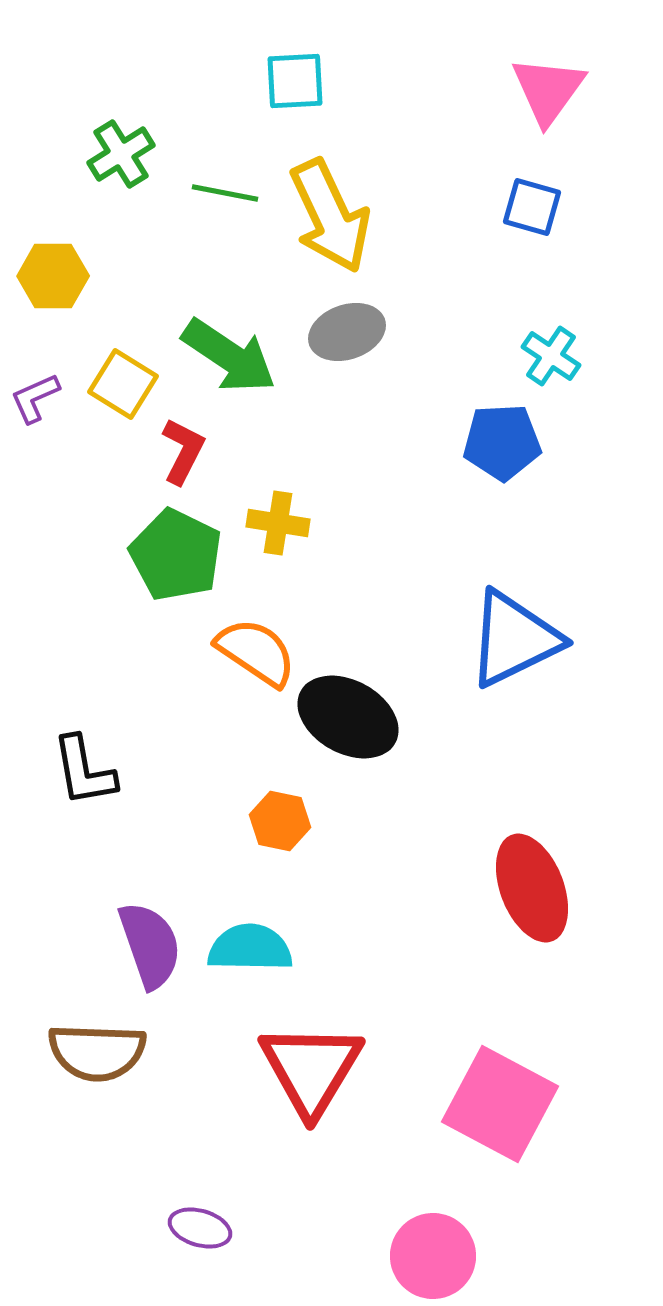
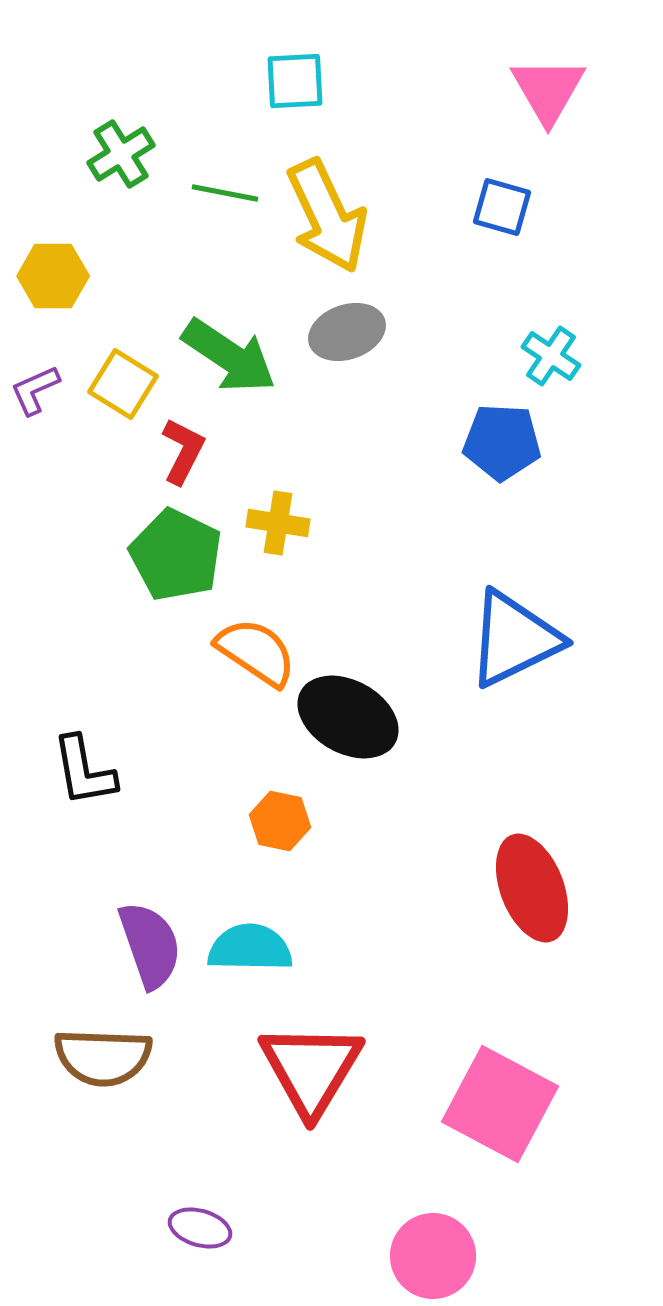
pink triangle: rotated 6 degrees counterclockwise
blue square: moved 30 px left
yellow arrow: moved 3 px left
purple L-shape: moved 8 px up
blue pentagon: rotated 6 degrees clockwise
brown semicircle: moved 6 px right, 5 px down
